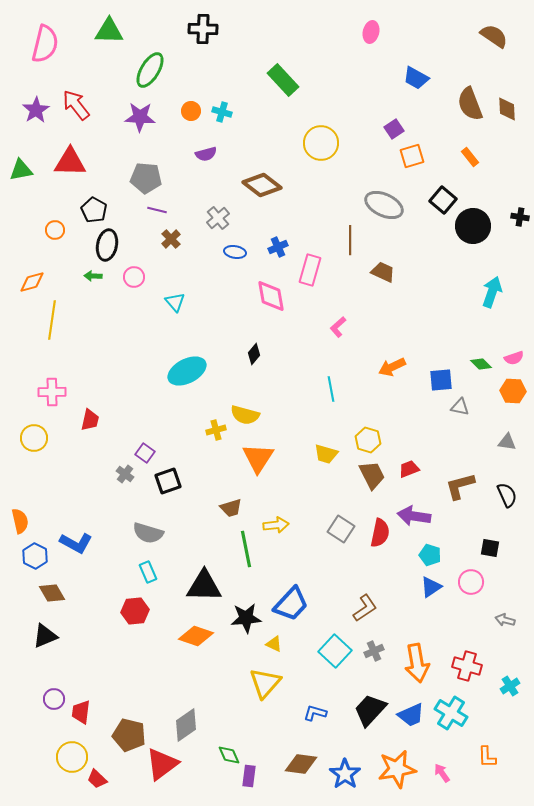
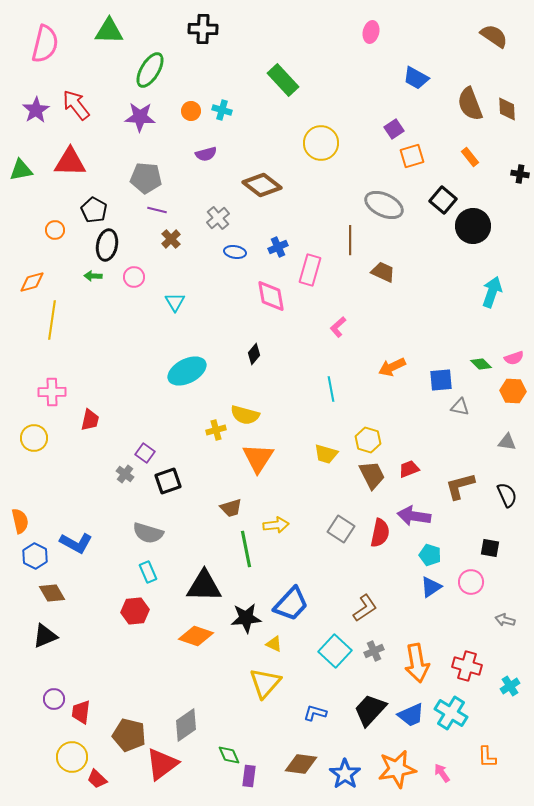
cyan cross at (222, 112): moved 2 px up
black cross at (520, 217): moved 43 px up
cyan triangle at (175, 302): rotated 10 degrees clockwise
